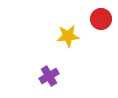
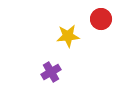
purple cross: moved 2 px right, 4 px up
